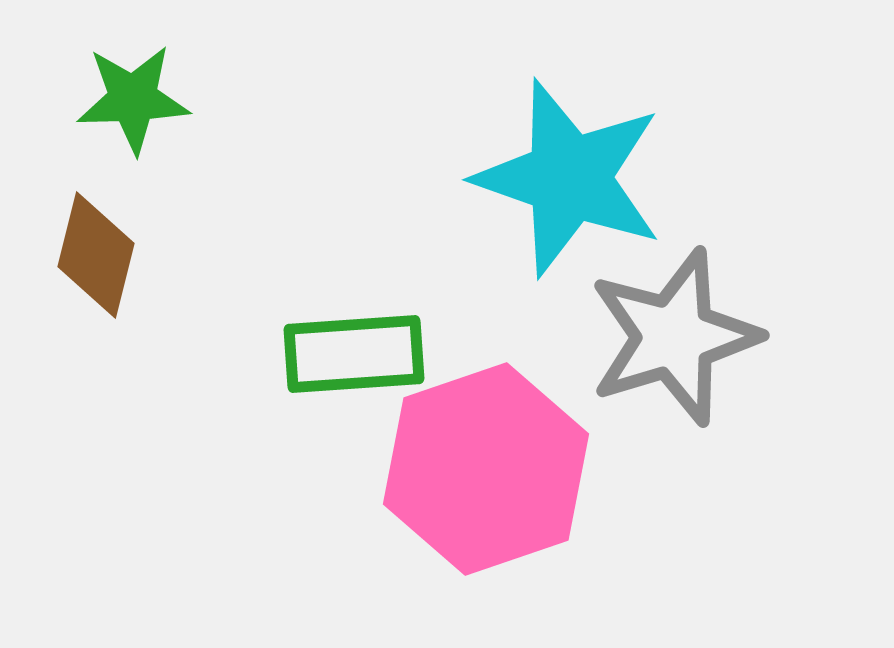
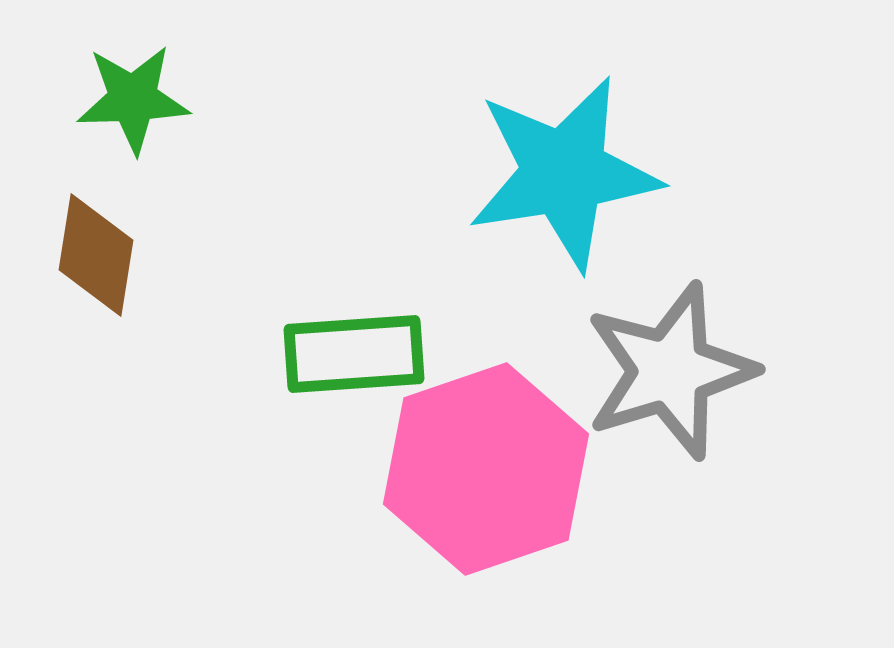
cyan star: moved 5 px left, 5 px up; rotated 28 degrees counterclockwise
brown diamond: rotated 5 degrees counterclockwise
gray star: moved 4 px left, 34 px down
